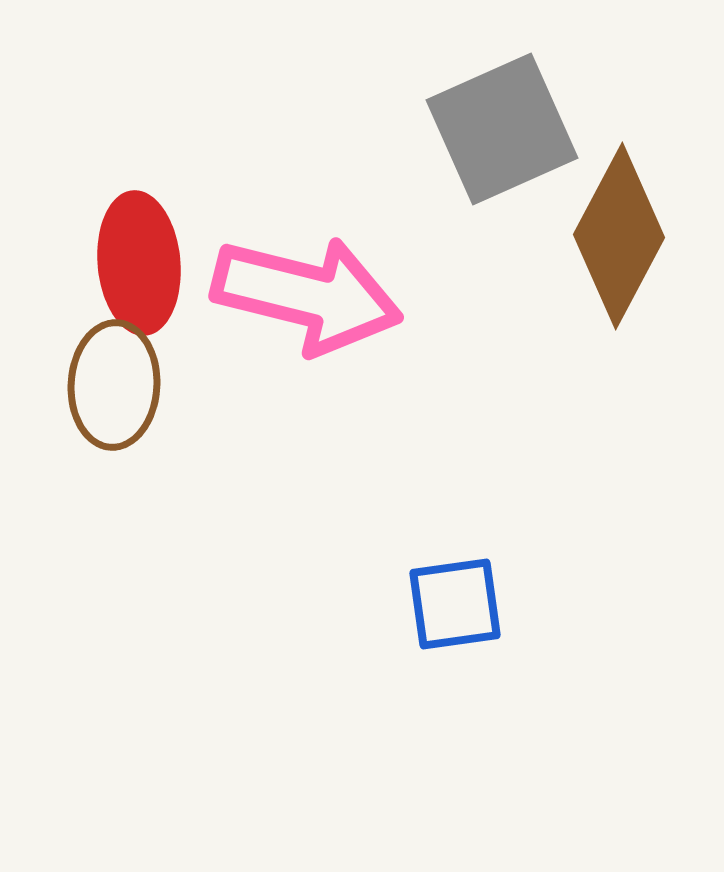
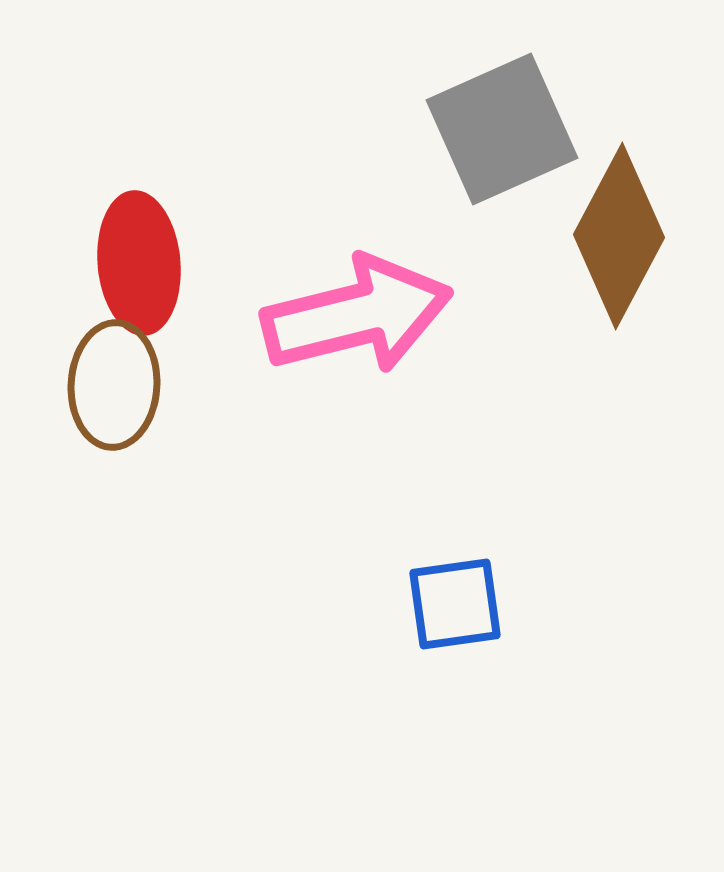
pink arrow: moved 50 px right, 20 px down; rotated 28 degrees counterclockwise
